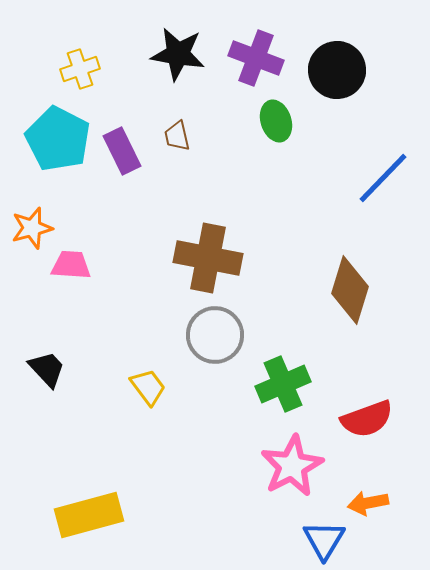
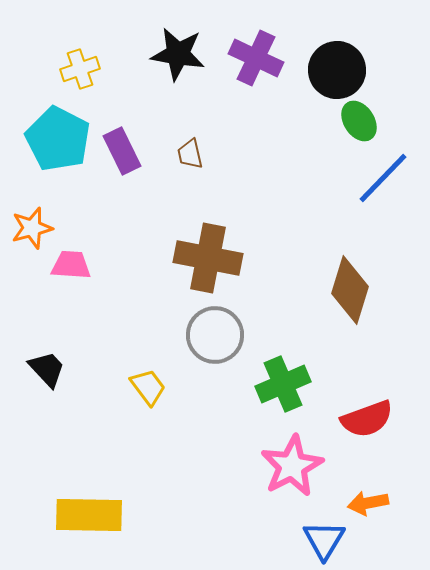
purple cross: rotated 4 degrees clockwise
green ellipse: moved 83 px right; rotated 15 degrees counterclockwise
brown trapezoid: moved 13 px right, 18 px down
yellow rectangle: rotated 16 degrees clockwise
